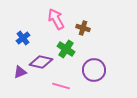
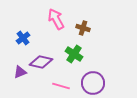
green cross: moved 8 px right, 5 px down
purple circle: moved 1 px left, 13 px down
